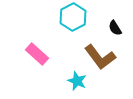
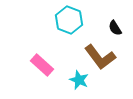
cyan hexagon: moved 4 px left, 3 px down; rotated 12 degrees counterclockwise
pink rectangle: moved 5 px right, 11 px down
cyan star: moved 2 px right, 1 px up
